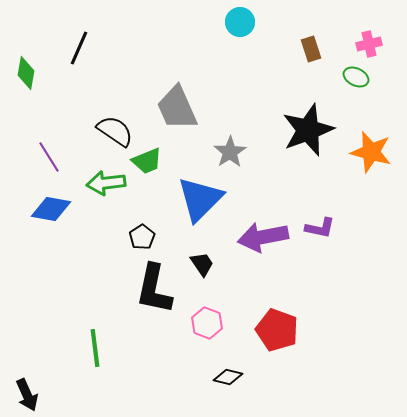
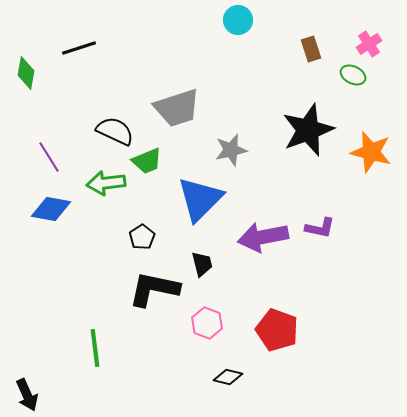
cyan circle: moved 2 px left, 2 px up
pink cross: rotated 20 degrees counterclockwise
black line: rotated 48 degrees clockwise
green ellipse: moved 3 px left, 2 px up
gray trapezoid: rotated 84 degrees counterclockwise
black semicircle: rotated 9 degrees counterclockwise
gray star: moved 1 px right, 2 px up; rotated 20 degrees clockwise
black trapezoid: rotated 20 degrees clockwise
black L-shape: rotated 90 degrees clockwise
